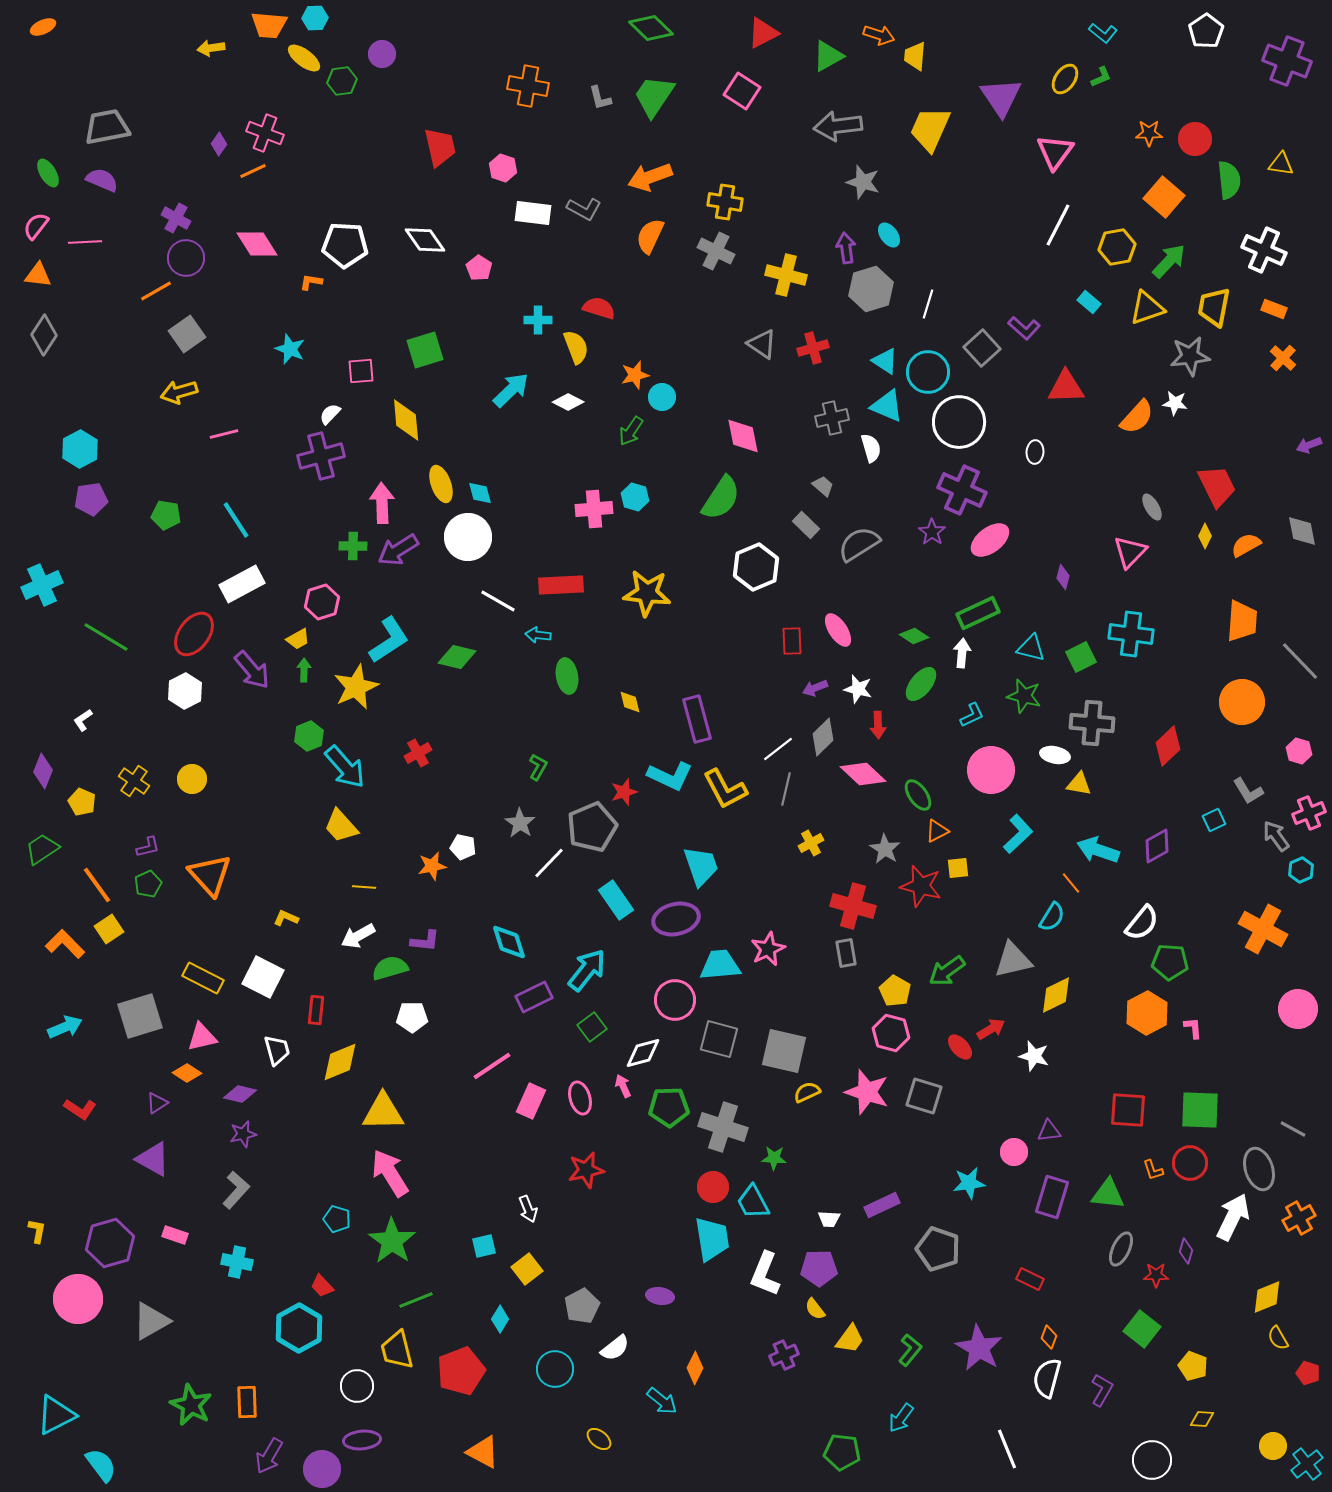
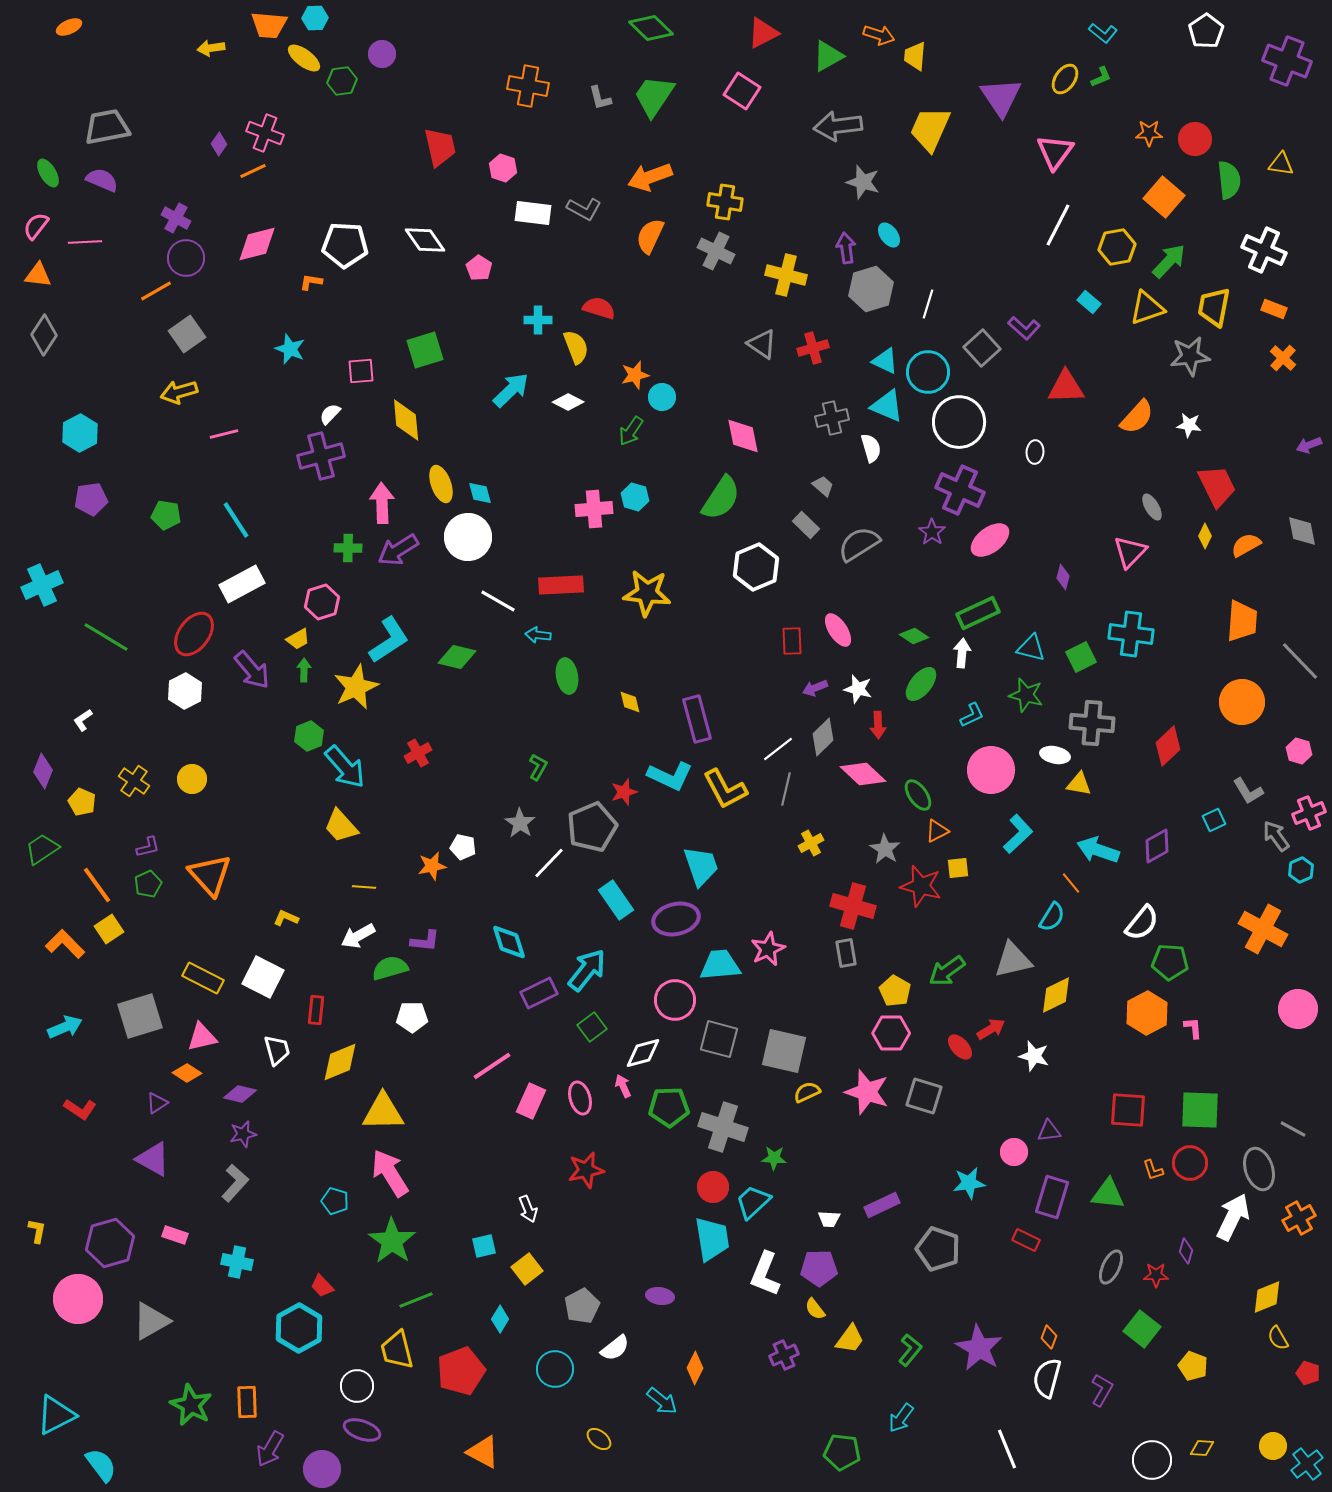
orange ellipse at (43, 27): moved 26 px right
pink diamond at (257, 244): rotated 72 degrees counterclockwise
cyan triangle at (885, 361): rotated 8 degrees counterclockwise
white star at (1175, 403): moved 14 px right, 22 px down
cyan hexagon at (80, 449): moved 16 px up
purple cross at (962, 490): moved 2 px left
green cross at (353, 546): moved 5 px left, 2 px down
green star at (1024, 696): moved 2 px right, 1 px up
purple rectangle at (534, 997): moved 5 px right, 4 px up
pink hexagon at (891, 1033): rotated 15 degrees counterclockwise
gray L-shape at (236, 1190): moved 1 px left, 7 px up
cyan trapezoid at (753, 1202): rotated 75 degrees clockwise
cyan pentagon at (337, 1219): moved 2 px left, 18 px up
gray ellipse at (1121, 1249): moved 10 px left, 18 px down
red rectangle at (1030, 1279): moved 4 px left, 39 px up
yellow diamond at (1202, 1419): moved 29 px down
purple ellipse at (362, 1440): moved 10 px up; rotated 24 degrees clockwise
purple arrow at (269, 1456): moved 1 px right, 7 px up
